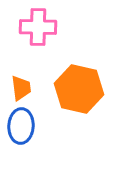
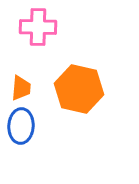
orange trapezoid: rotated 12 degrees clockwise
